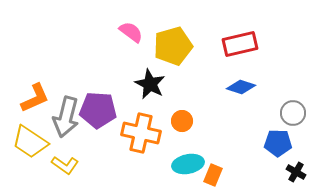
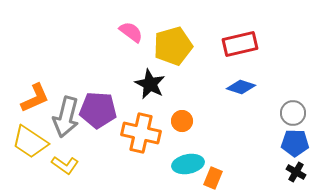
blue pentagon: moved 17 px right
orange rectangle: moved 3 px down
